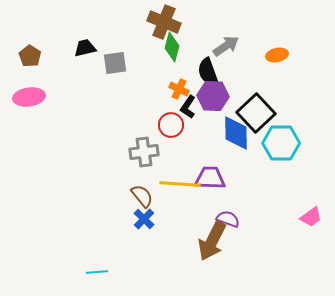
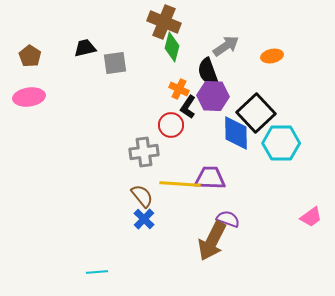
orange ellipse: moved 5 px left, 1 px down
